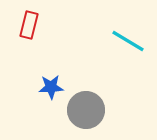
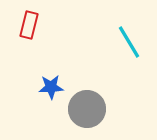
cyan line: moved 1 px right, 1 px down; rotated 28 degrees clockwise
gray circle: moved 1 px right, 1 px up
